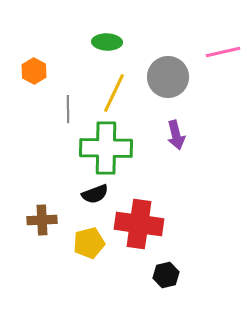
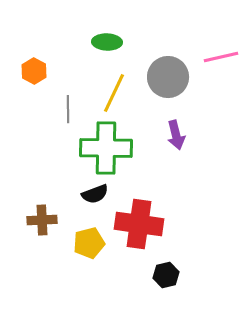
pink line: moved 2 px left, 5 px down
